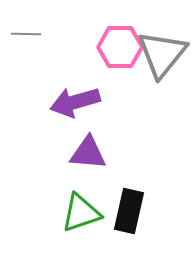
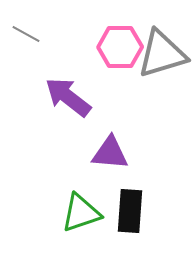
gray line: rotated 28 degrees clockwise
gray triangle: rotated 34 degrees clockwise
purple arrow: moved 7 px left, 5 px up; rotated 54 degrees clockwise
purple triangle: moved 22 px right
black rectangle: moved 1 px right; rotated 9 degrees counterclockwise
